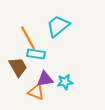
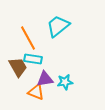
cyan rectangle: moved 3 px left, 5 px down
